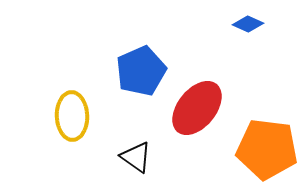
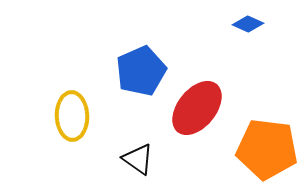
black triangle: moved 2 px right, 2 px down
